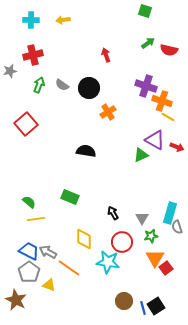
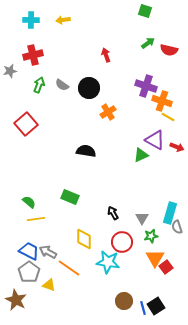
red square at (166, 268): moved 1 px up
